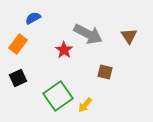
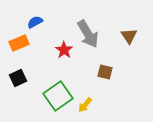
blue semicircle: moved 2 px right, 4 px down
gray arrow: rotated 32 degrees clockwise
orange rectangle: moved 1 px right, 1 px up; rotated 30 degrees clockwise
